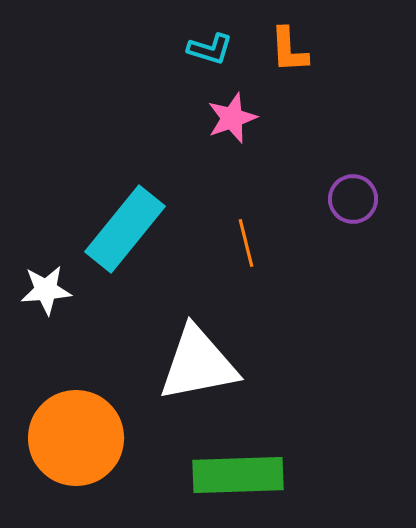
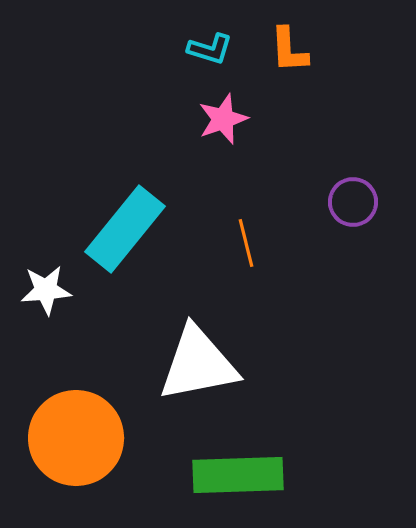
pink star: moved 9 px left, 1 px down
purple circle: moved 3 px down
